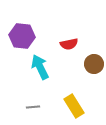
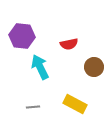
brown circle: moved 3 px down
yellow rectangle: moved 1 px right, 2 px up; rotated 30 degrees counterclockwise
